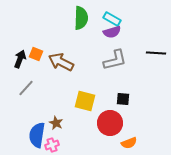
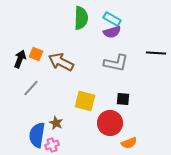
gray L-shape: moved 1 px right, 3 px down; rotated 25 degrees clockwise
gray line: moved 5 px right
